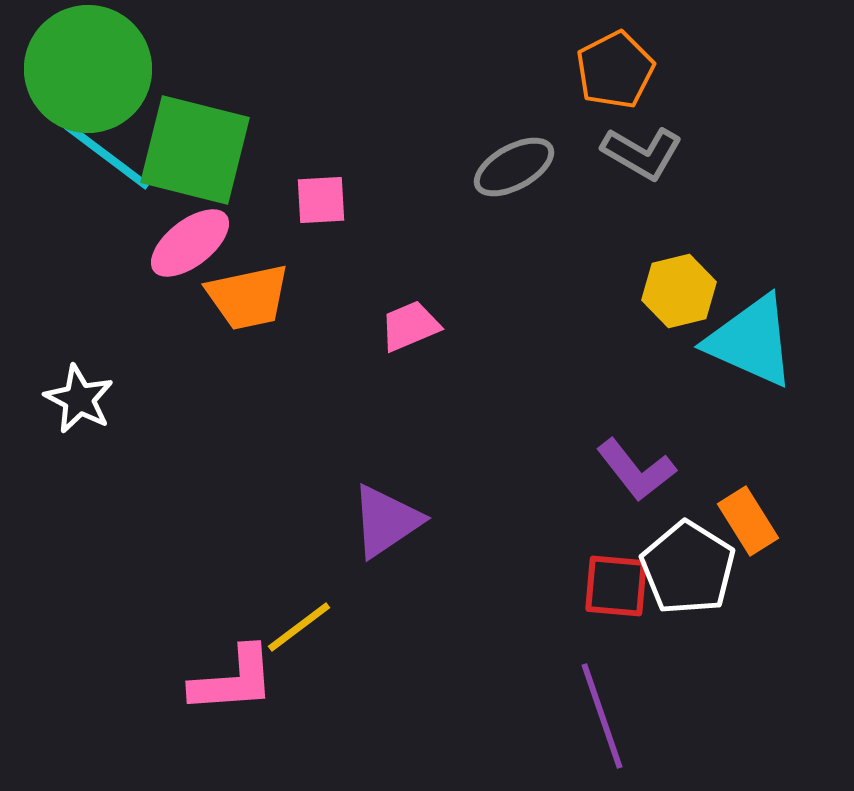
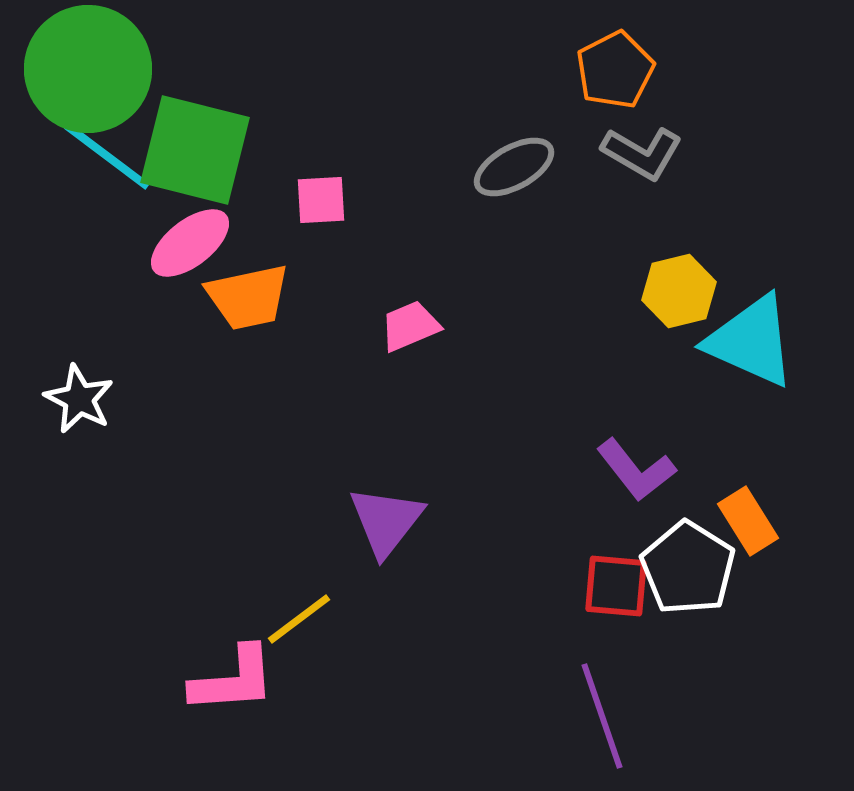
purple triangle: rotated 18 degrees counterclockwise
yellow line: moved 8 px up
